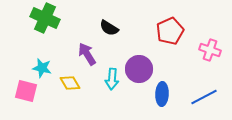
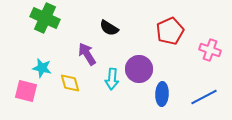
yellow diamond: rotated 15 degrees clockwise
